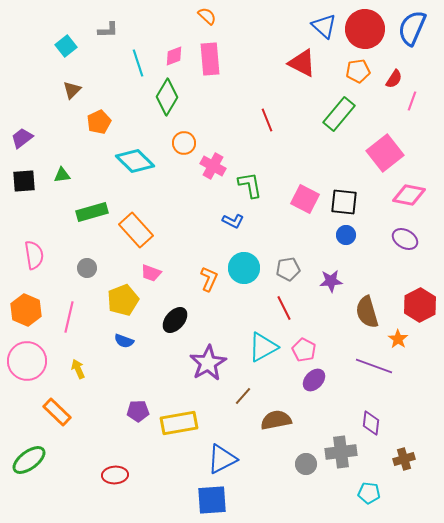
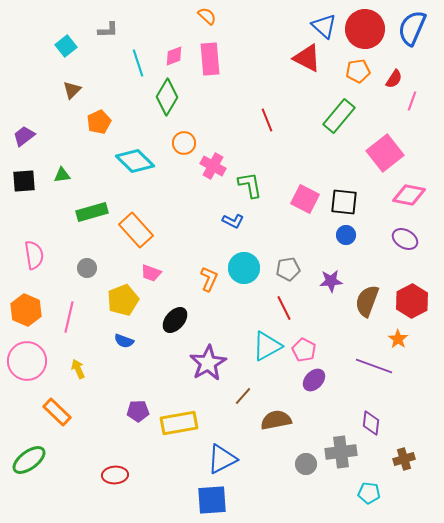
red triangle at (302, 63): moved 5 px right, 5 px up
green rectangle at (339, 114): moved 2 px down
purple trapezoid at (22, 138): moved 2 px right, 2 px up
red hexagon at (420, 305): moved 8 px left, 4 px up
brown semicircle at (367, 312): moved 11 px up; rotated 36 degrees clockwise
cyan triangle at (263, 347): moved 4 px right, 1 px up
